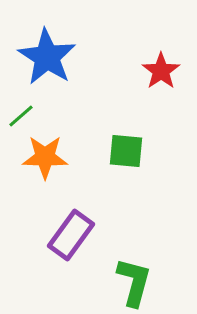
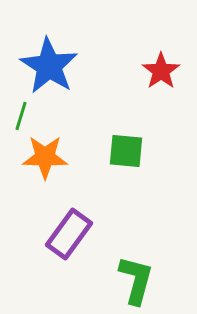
blue star: moved 2 px right, 9 px down
green line: rotated 32 degrees counterclockwise
purple rectangle: moved 2 px left, 1 px up
green L-shape: moved 2 px right, 2 px up
